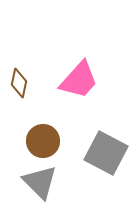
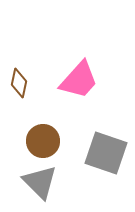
gray square: rotated 9 degrees counterclockwise
